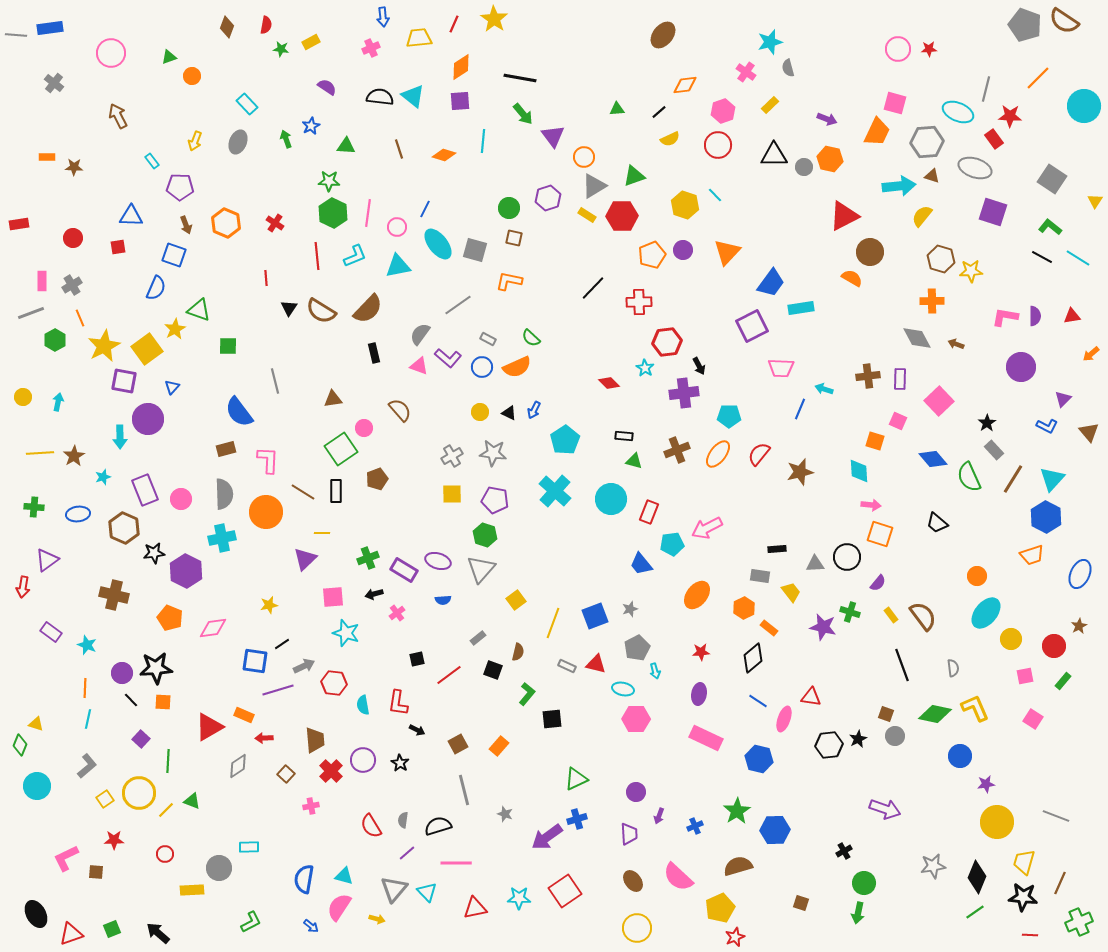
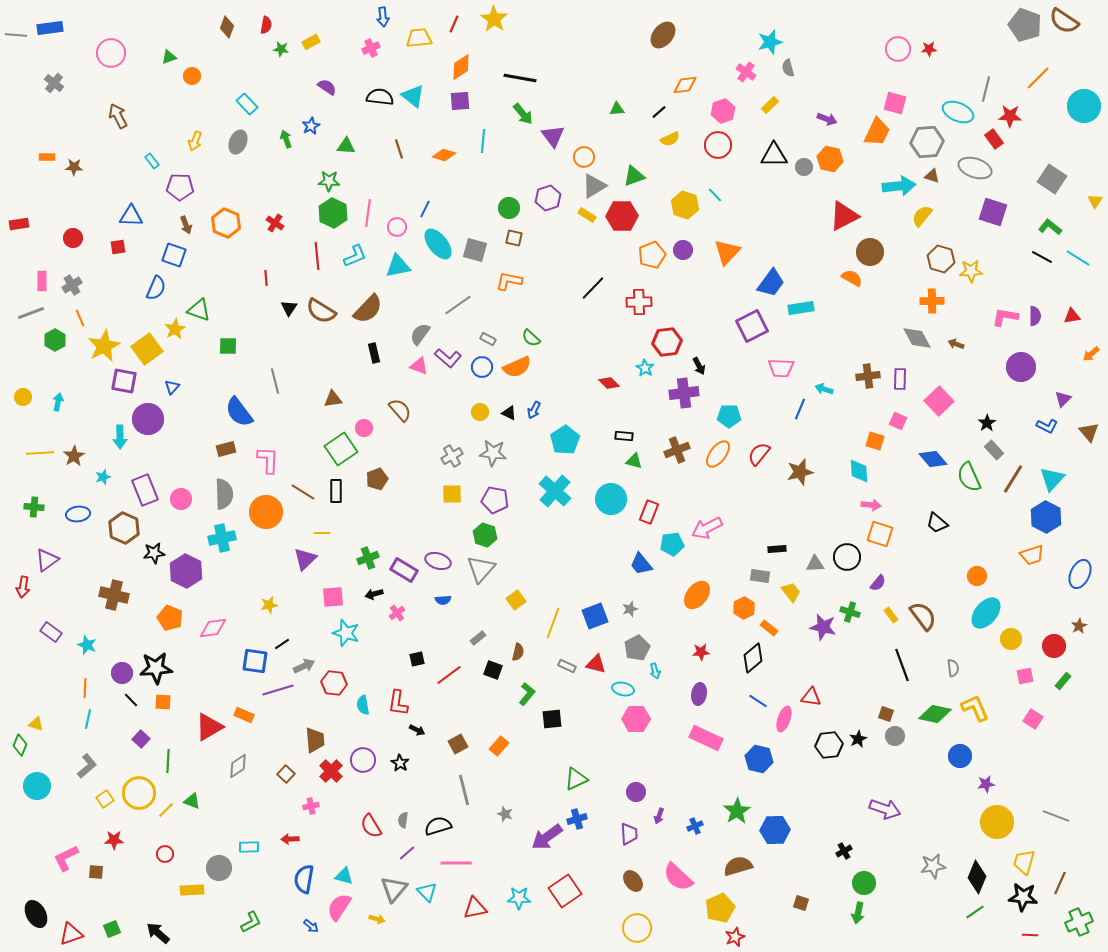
red arrow at (264, 738): moved 26 px right, 101 px down
